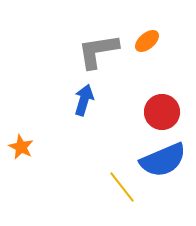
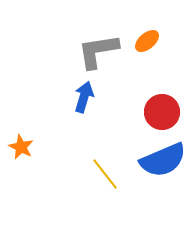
blue arrow: moved 3 px up
yellow line: moved 17 px left, 13 px up
